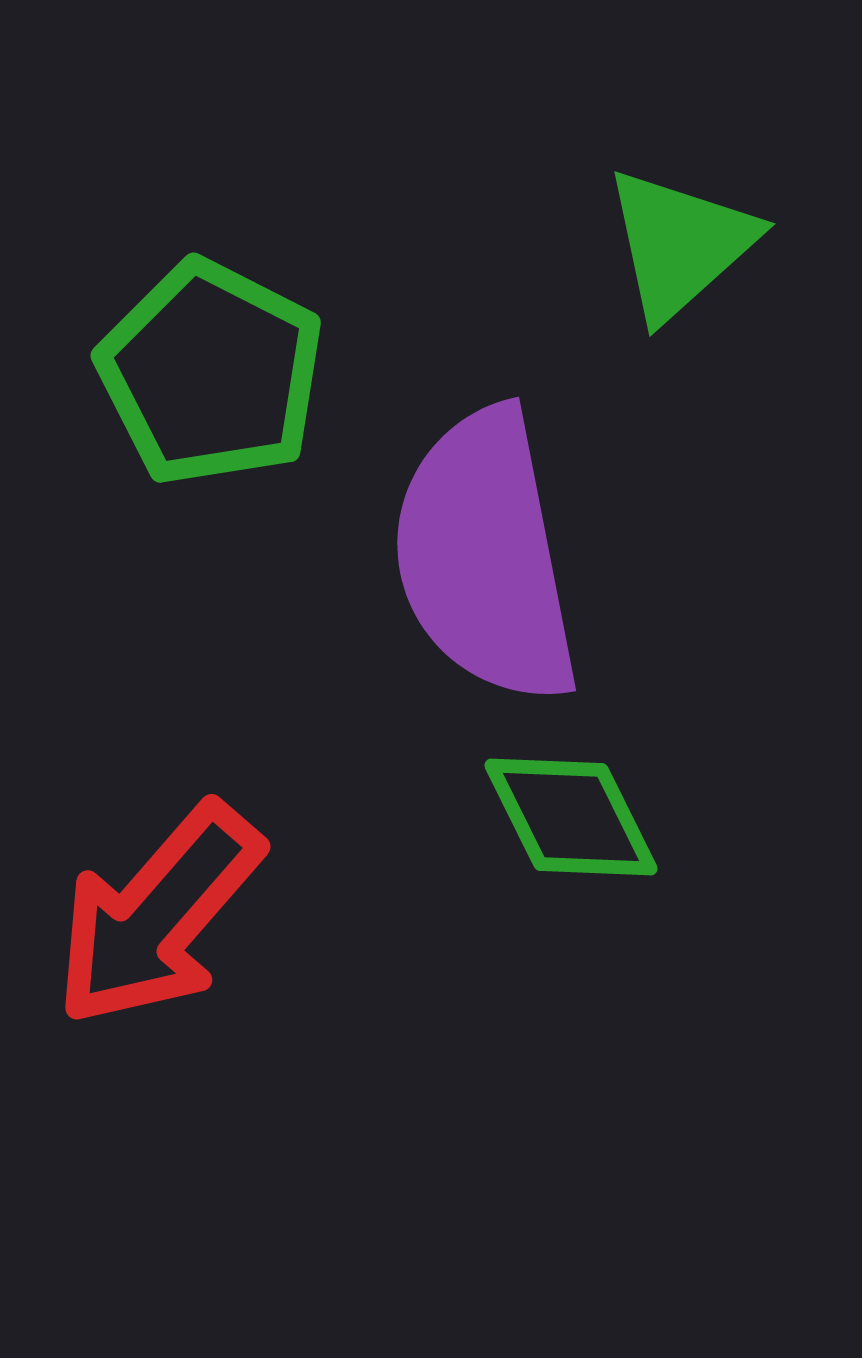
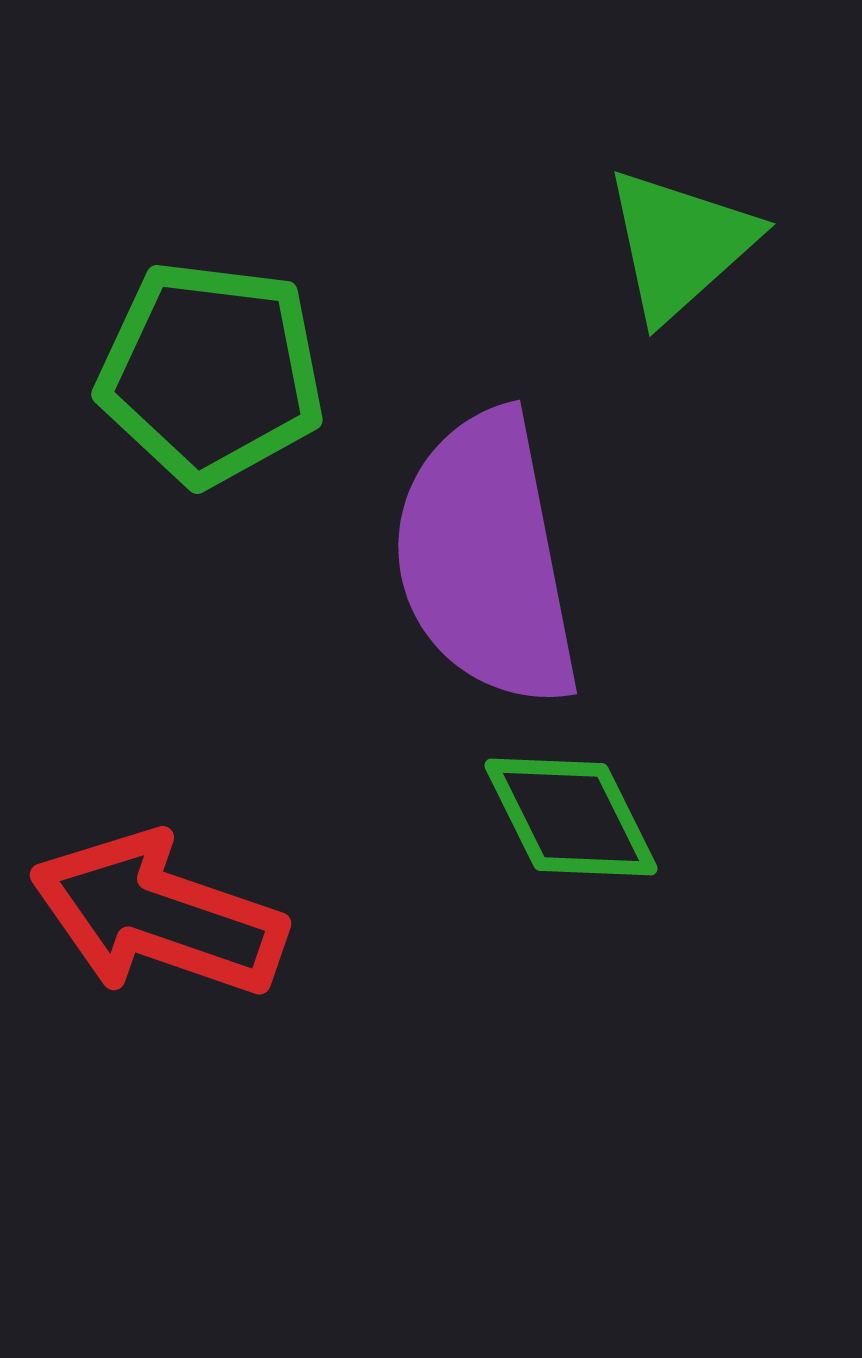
green pentagon: rotated 20 degrees counterclockwise
purple semicircle: moved 1 px right, 3 px down
red arrow: rotated 68 degrees clockwise
